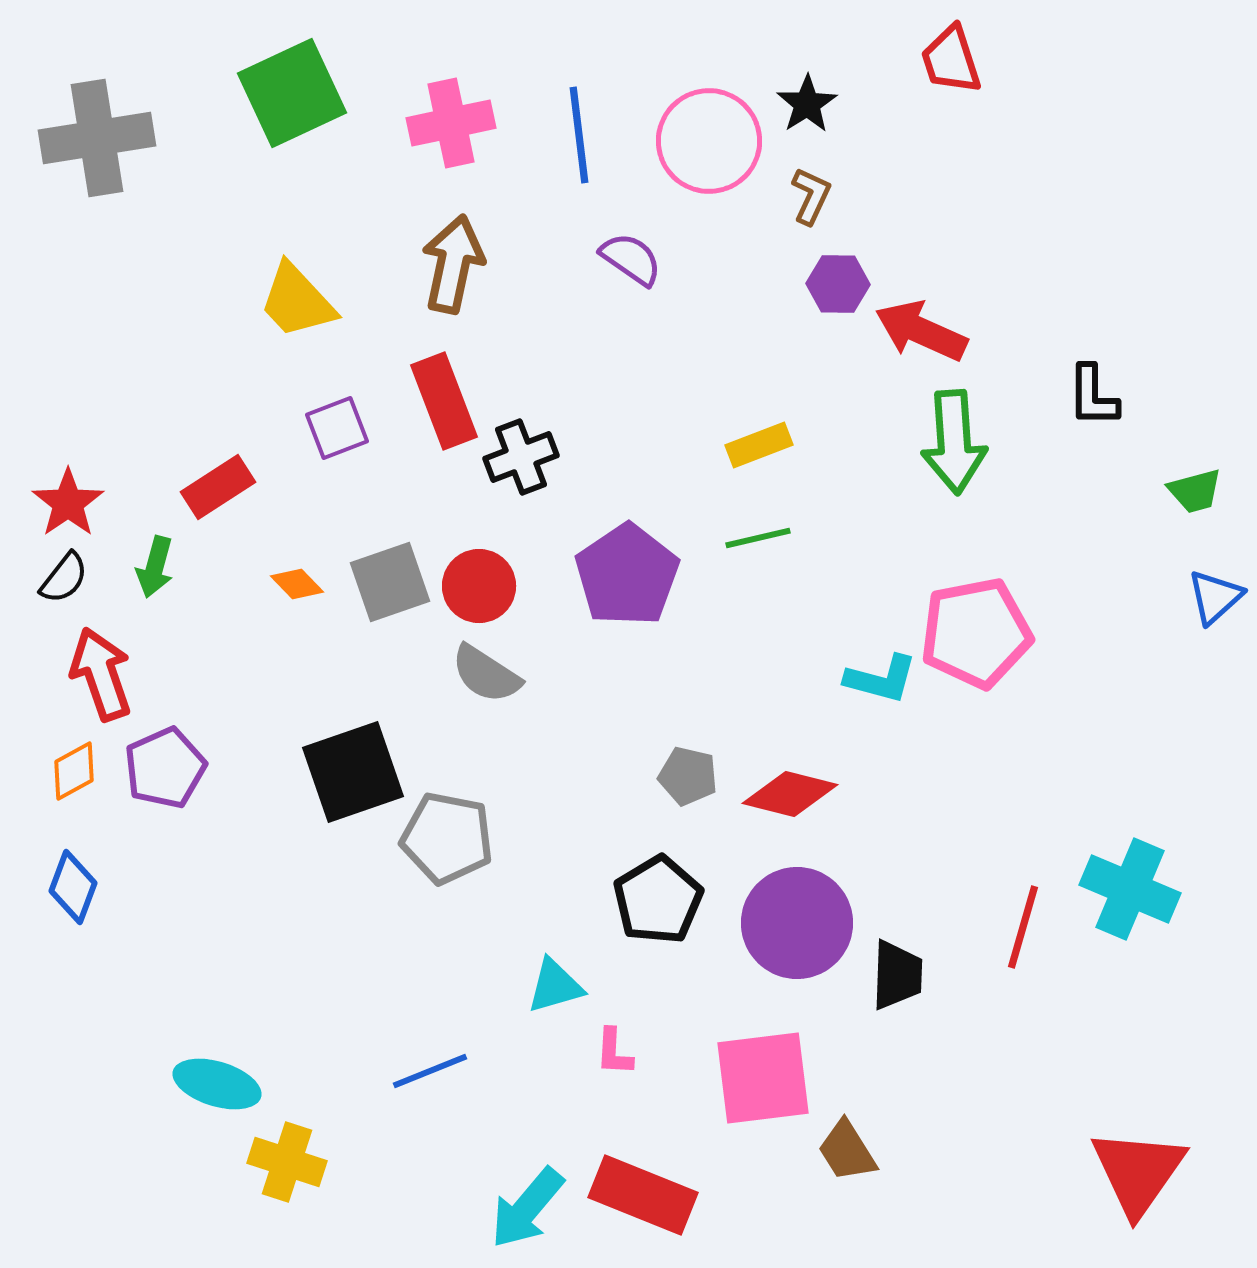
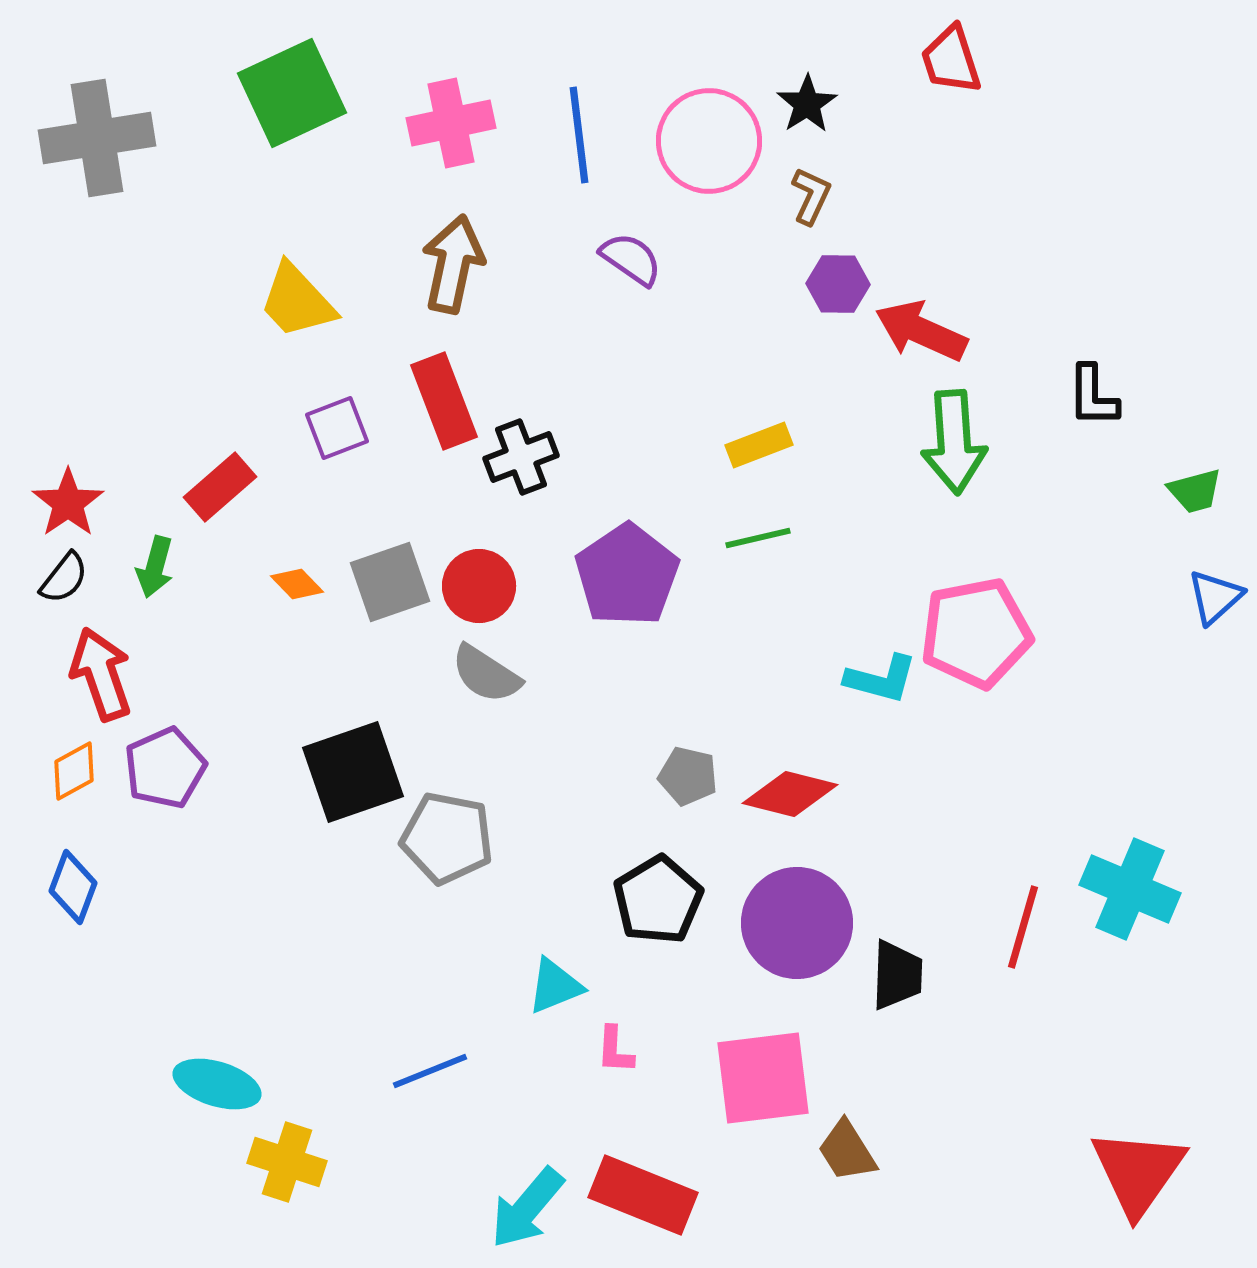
red rectangle at (218, 487): moved 2 px right; rotated 8 degrees counterclockwise
cyan triangle at (555, 986): rotated 6 degrees counterclockwise
pink L-shape at (614, 1052): moved 1 px right, 2 px up
